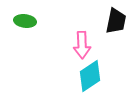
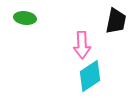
green ellipse: moved 3 px up
